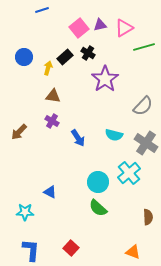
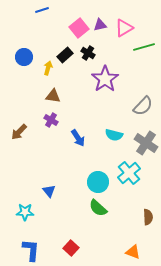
black rectangle: moved 2 px up
purple cross: moved 1 px left, 1 px up
blue triangle: moved 1 px left, 1 px up; rotated 24 degrees clockwise
